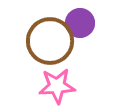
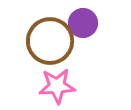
purple circle: moved 3 px right
